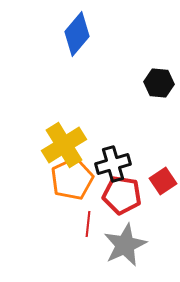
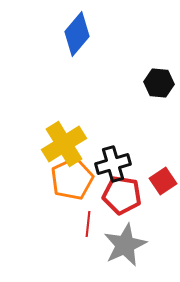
yellow cross: moved 1 px up
